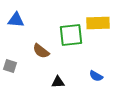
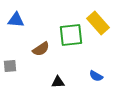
yellow rectangle: rotated 50 degrees clockwise
brown semicircle: moved 2 px up; rotated 72 degrees counterclockwise
gray square: rotated 24 degrees counterclockwise
